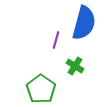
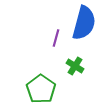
purple line: moved 2 px up
